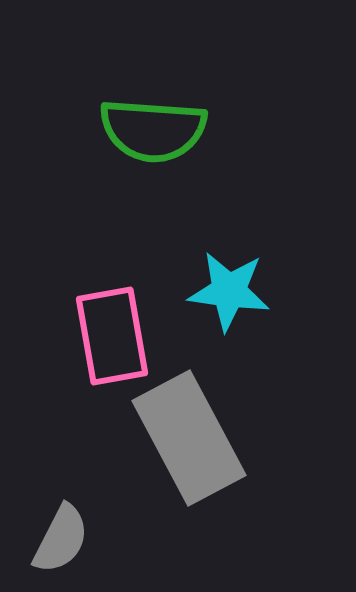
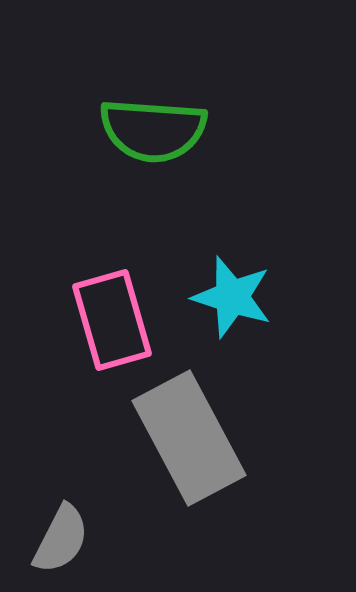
cyan star: moved 3 px right, 6 px down; rotated 10 degrees clockwise
pink rectangle: moved 16 px up; rotated 6 degrees counterclockwise
